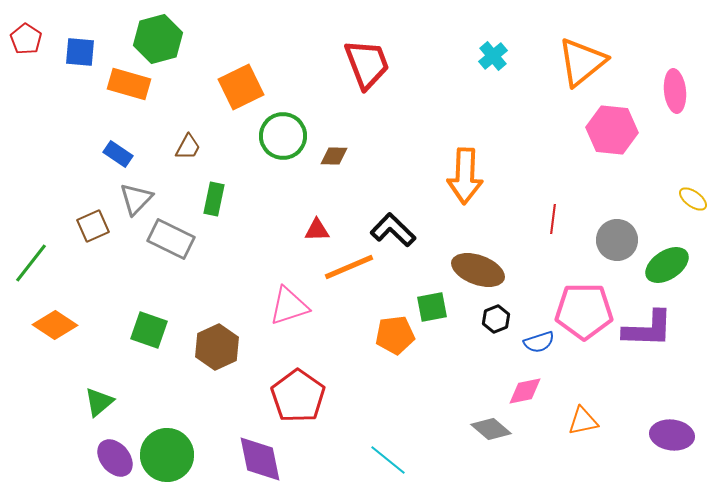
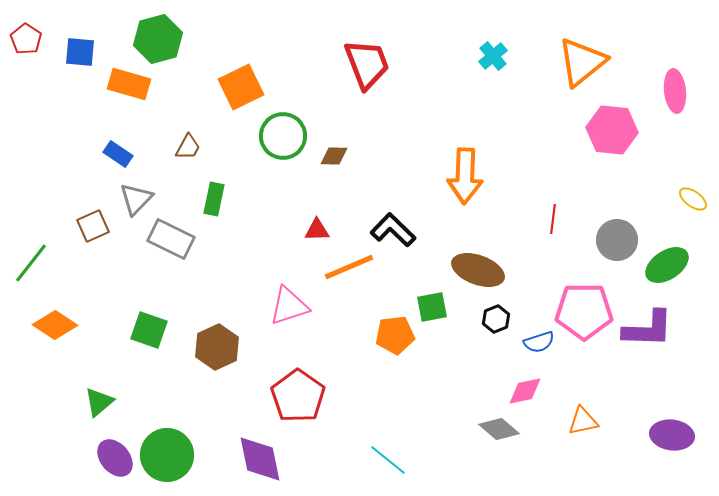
gray diamond at (491, 429): moved 8 px right
